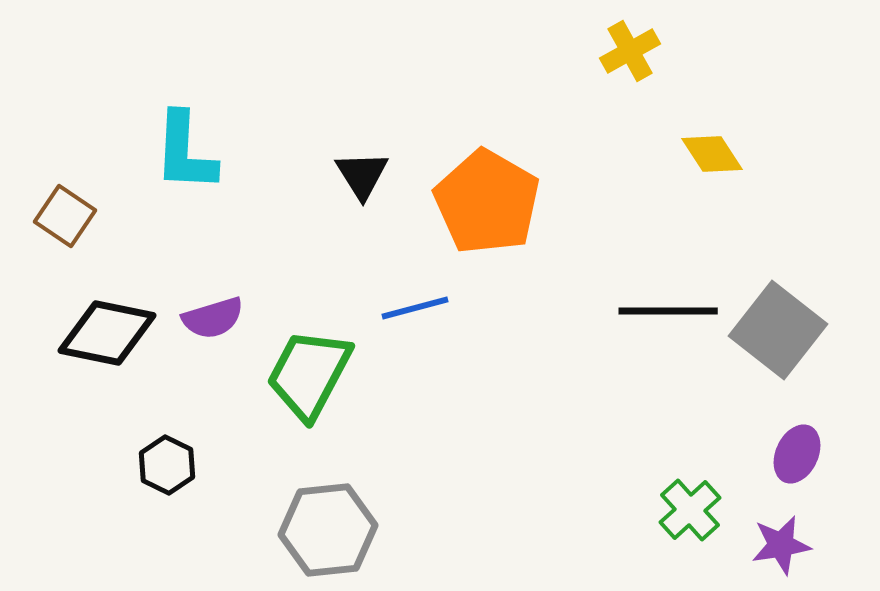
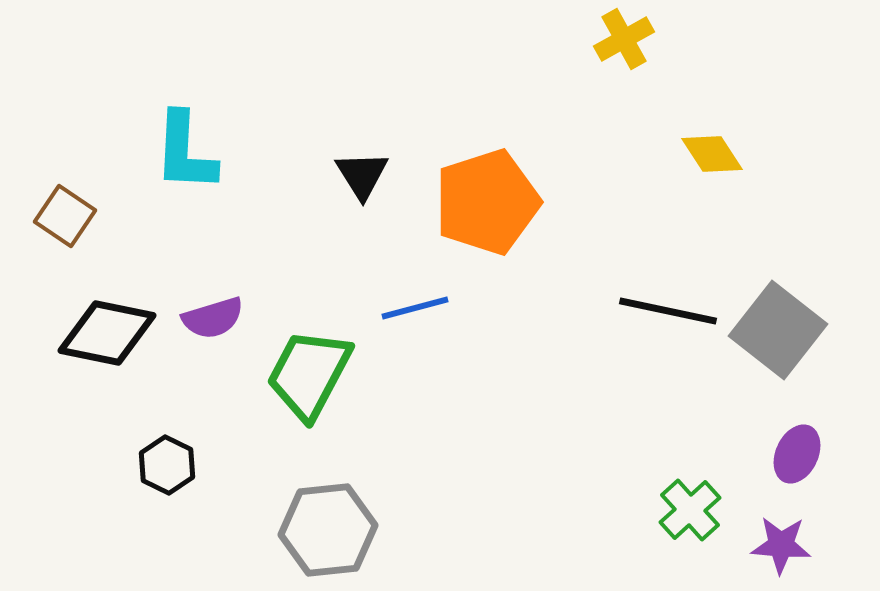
yellow cross: moved 6 px left, 12 px up
orange pentagon: rotated 24 degrees clockwise
black line: rotated 12 degrees clockwise
purple star: rotated 14 degrees clockwise
